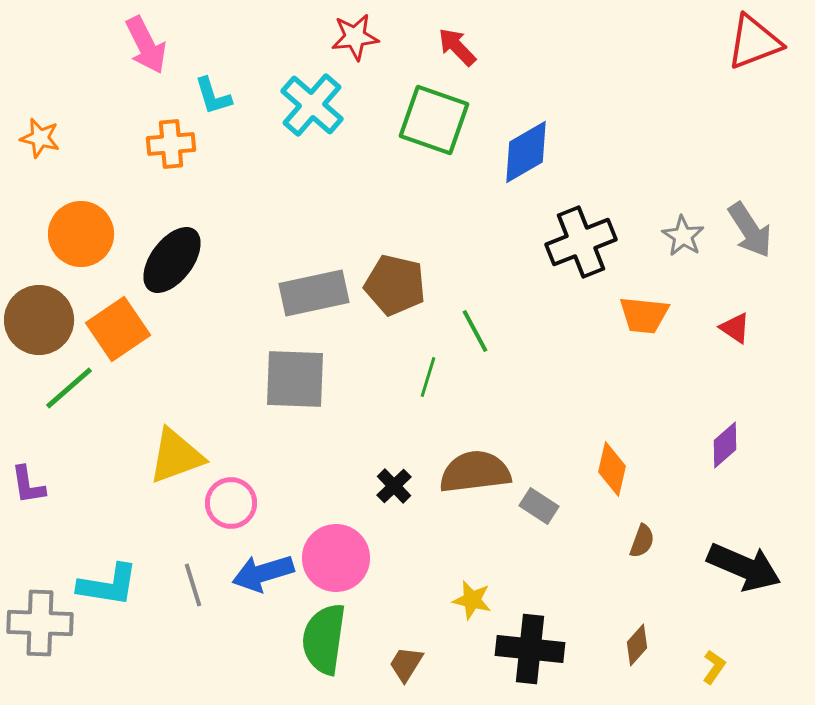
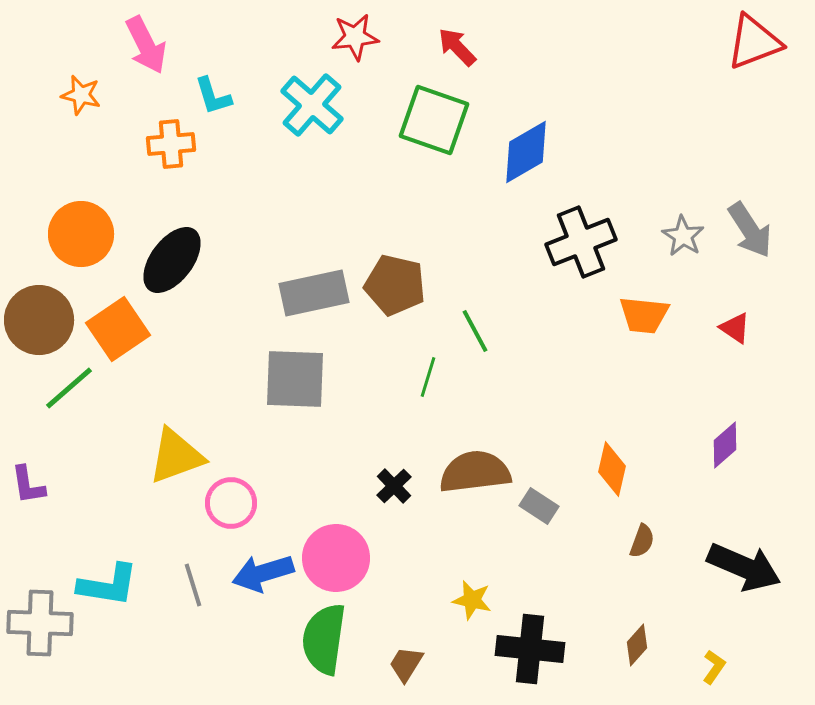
orange star at (40, 138): moved 41 px right, 43 px up
